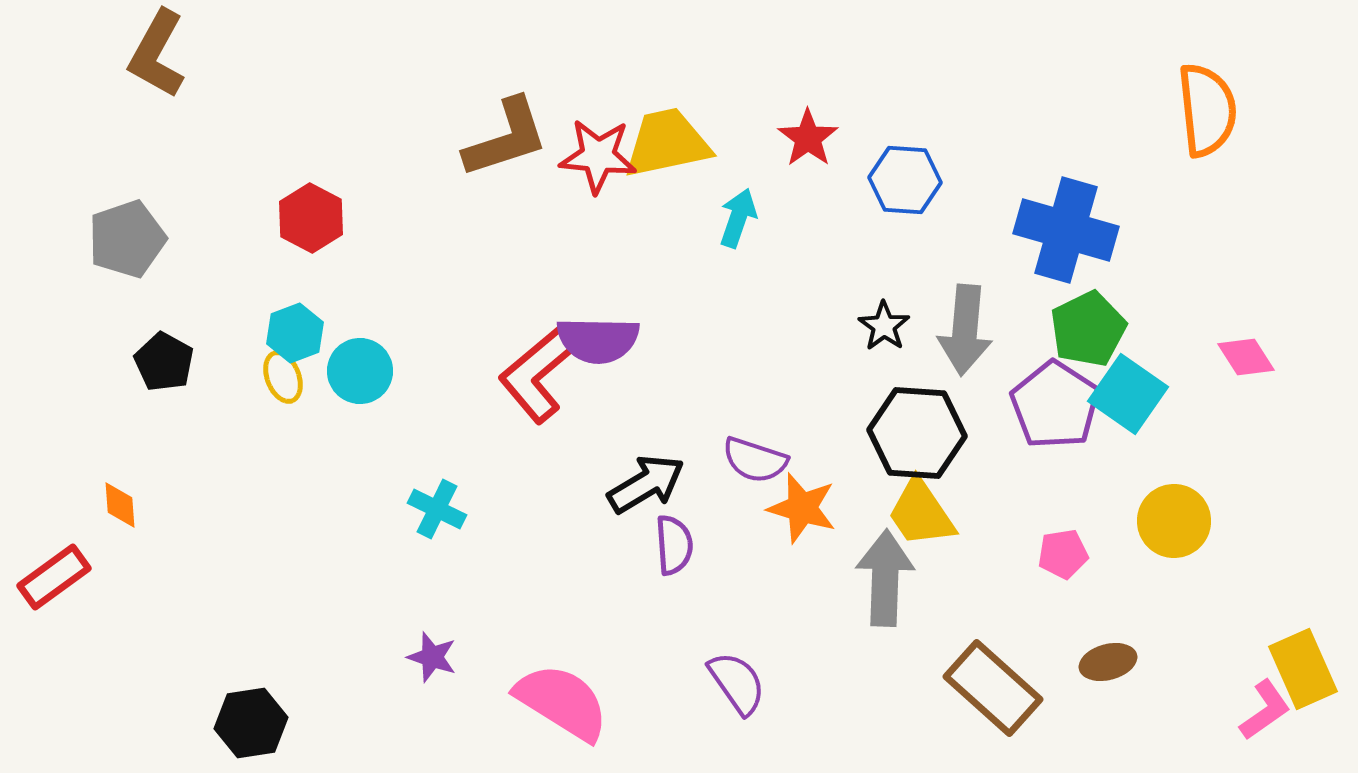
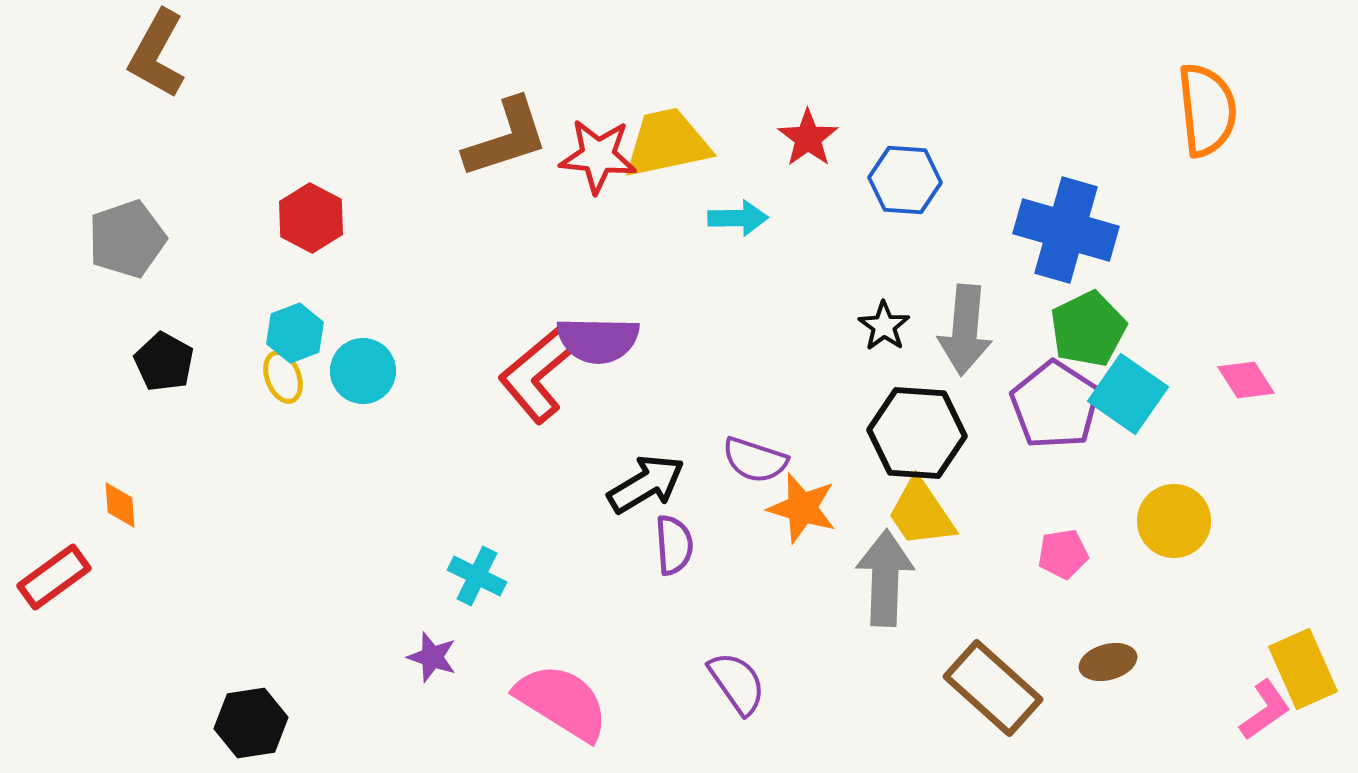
cyan arrow at (738, 218): rotated 70 degrees clockwise
pink diamond at (1246, 357): moved 23 px down
cyan circle at (360, 371): moved 3 px right
cyan cross at (437, 509): moved 40 px right, 67 px down
